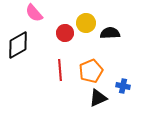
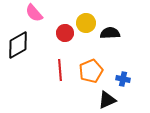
blue cross: moved 7 px up
black triangle: moved 9 px right, 2 px down
